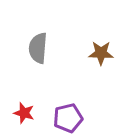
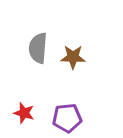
brown star: moved 28 px left, 4 px down
purple pentagon: moved 1 px left; rotated 8 degrees clockwise
